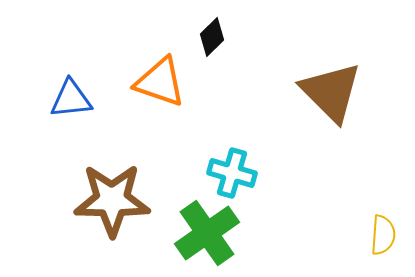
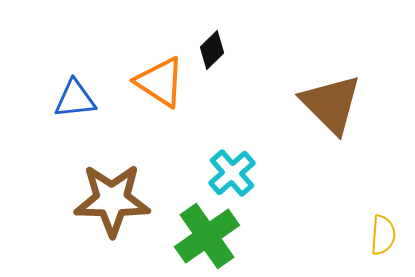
black diamond: moved 13 px down
orange triangle: rotated 14 degrees clockwise
brown triangle: moved 12 px down
blue triangle: moved 4 px right
cyan cross: rotated 33 degrees clockwise
green cross: moved 3 px down
